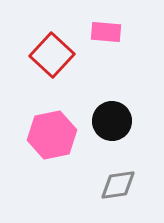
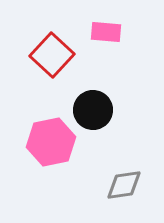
black circle: moved 19 px left, 11 px up
pink hexagon: moved 1 px left, 7 px down
gray diamond: moved 6 px right
